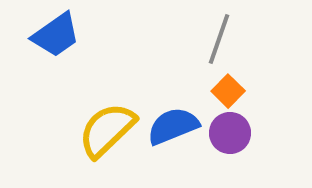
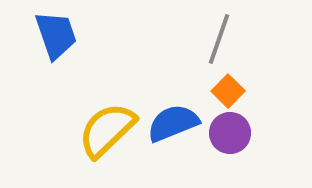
blue trapezoid: rotated 74 degrees counterclockwise
blue semicircle: moved 3 px up
